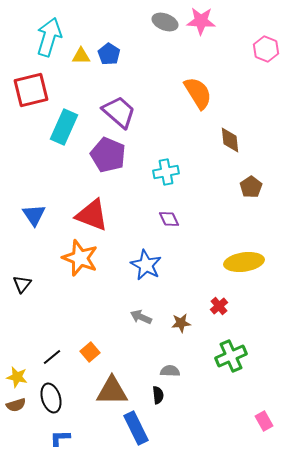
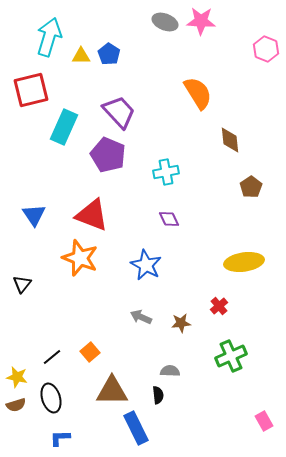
purple trapezoid: rotated 6 degrees clockwise
